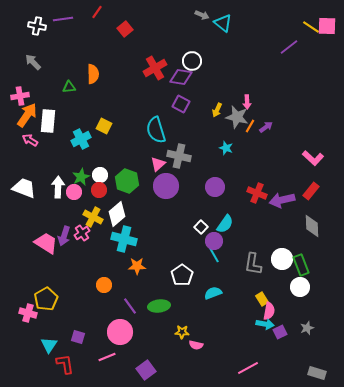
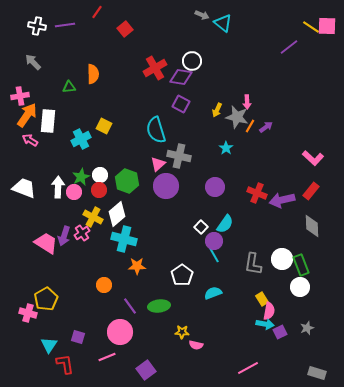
purple line at (63, 19): moved 2 px right, 6 px down
cyan star at (226, 148): rotated 16 degrees clockwise
